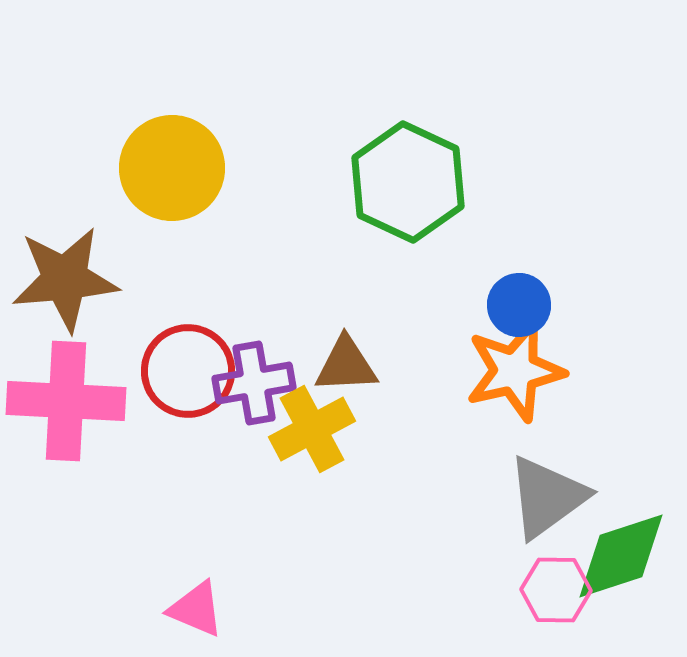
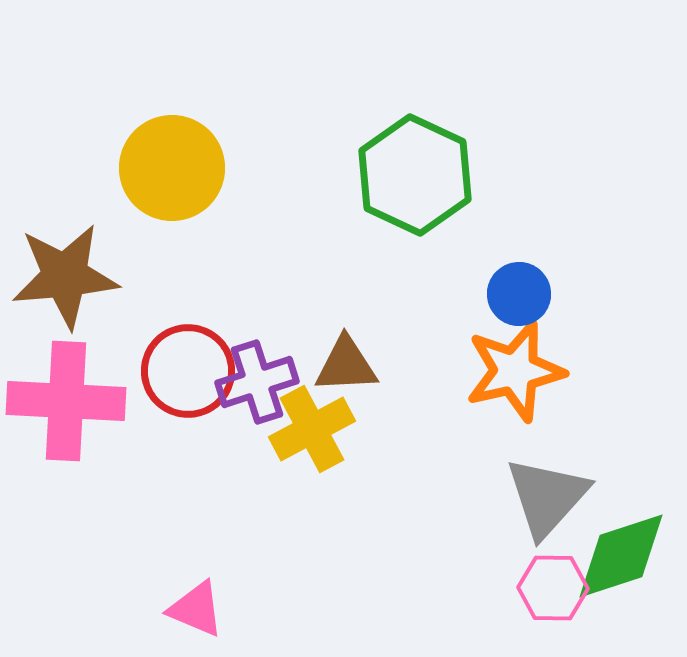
green hexagon: moved 7 px right, 7 px up
brown star: moved 3 px up
blue circle: moved 11 px up
purple cross: moved 3 px right, 1 px up; rotated 8 degrees counterclockwise
gray triangle: rotated 12 degrees counterclockwise
pink hexagon: moved 3 px left, 2 px up
